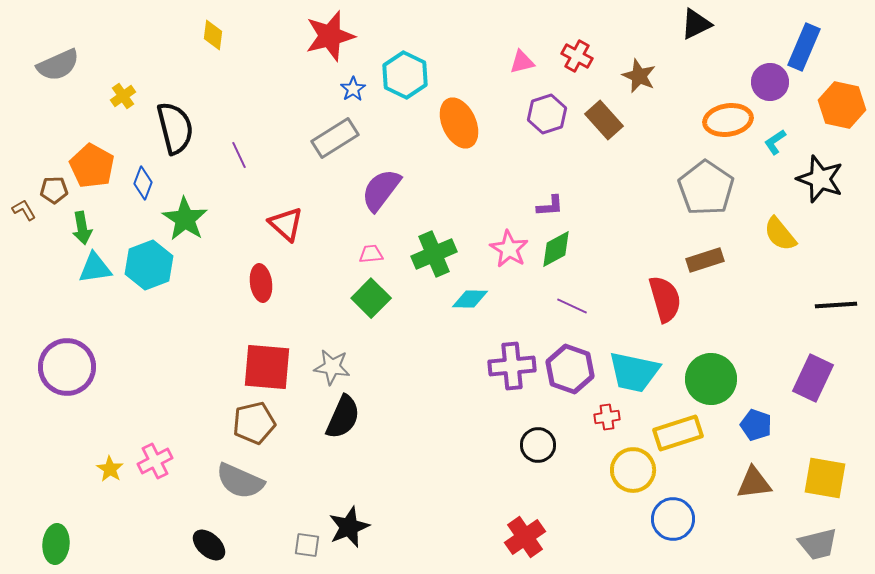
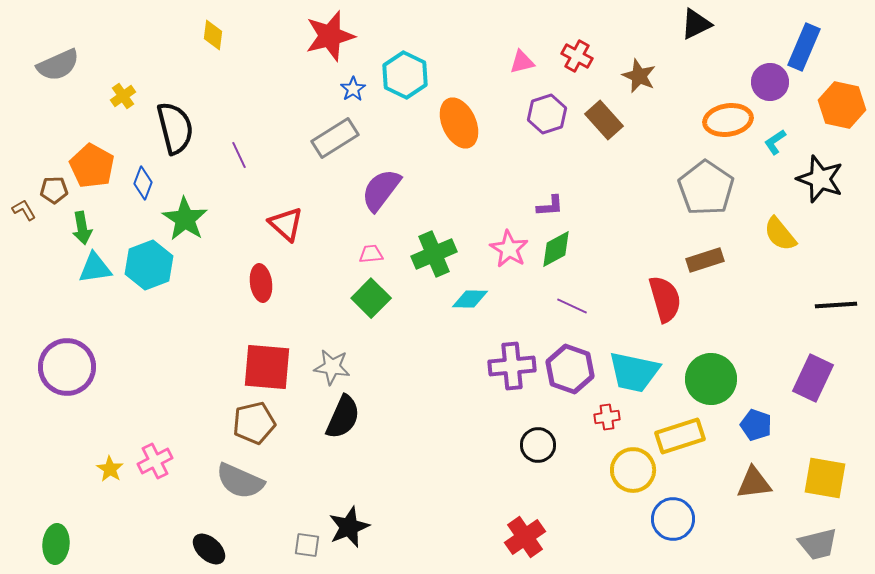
yellow rectangle at (678, 433): moved 2 px right, 3 px down
black ellipse at (209, 545): moved 4 px down
